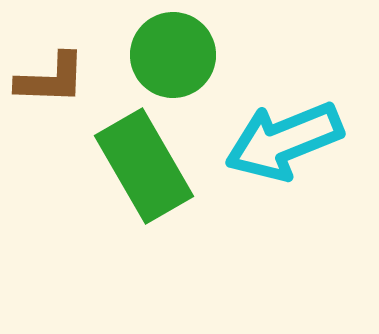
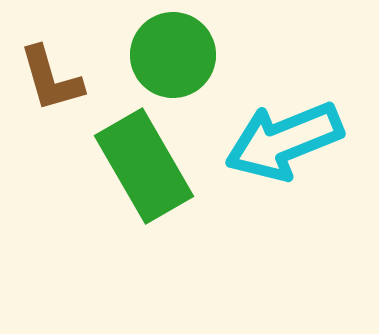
brown L-shape: rotated 72 degrees clockwise
